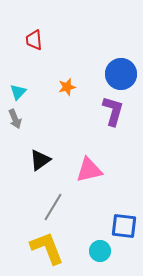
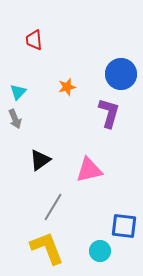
purple L-shape: moved 4 px left, 2 px down
